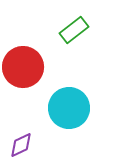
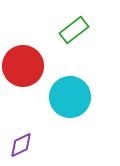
red circle: moved 1 px up
cyan circle: moved 1 px right, 11 px up
